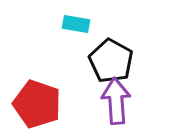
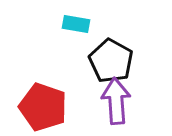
red pentagon: moved 6 px right, 3 px down
